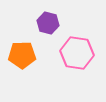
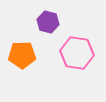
purple hexagon: moved 1 px up
